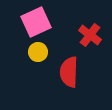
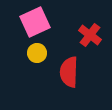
pink square: moved 1 px left
yellow circle: moved 1 px left, 1 px down
